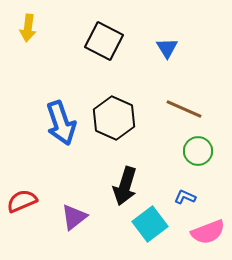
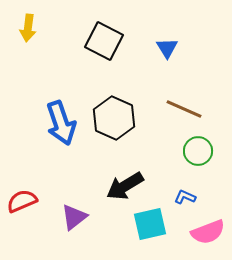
black arrow: rotated 42 degrees clockwise
cyan square: rotated 24 degrees clockwise
